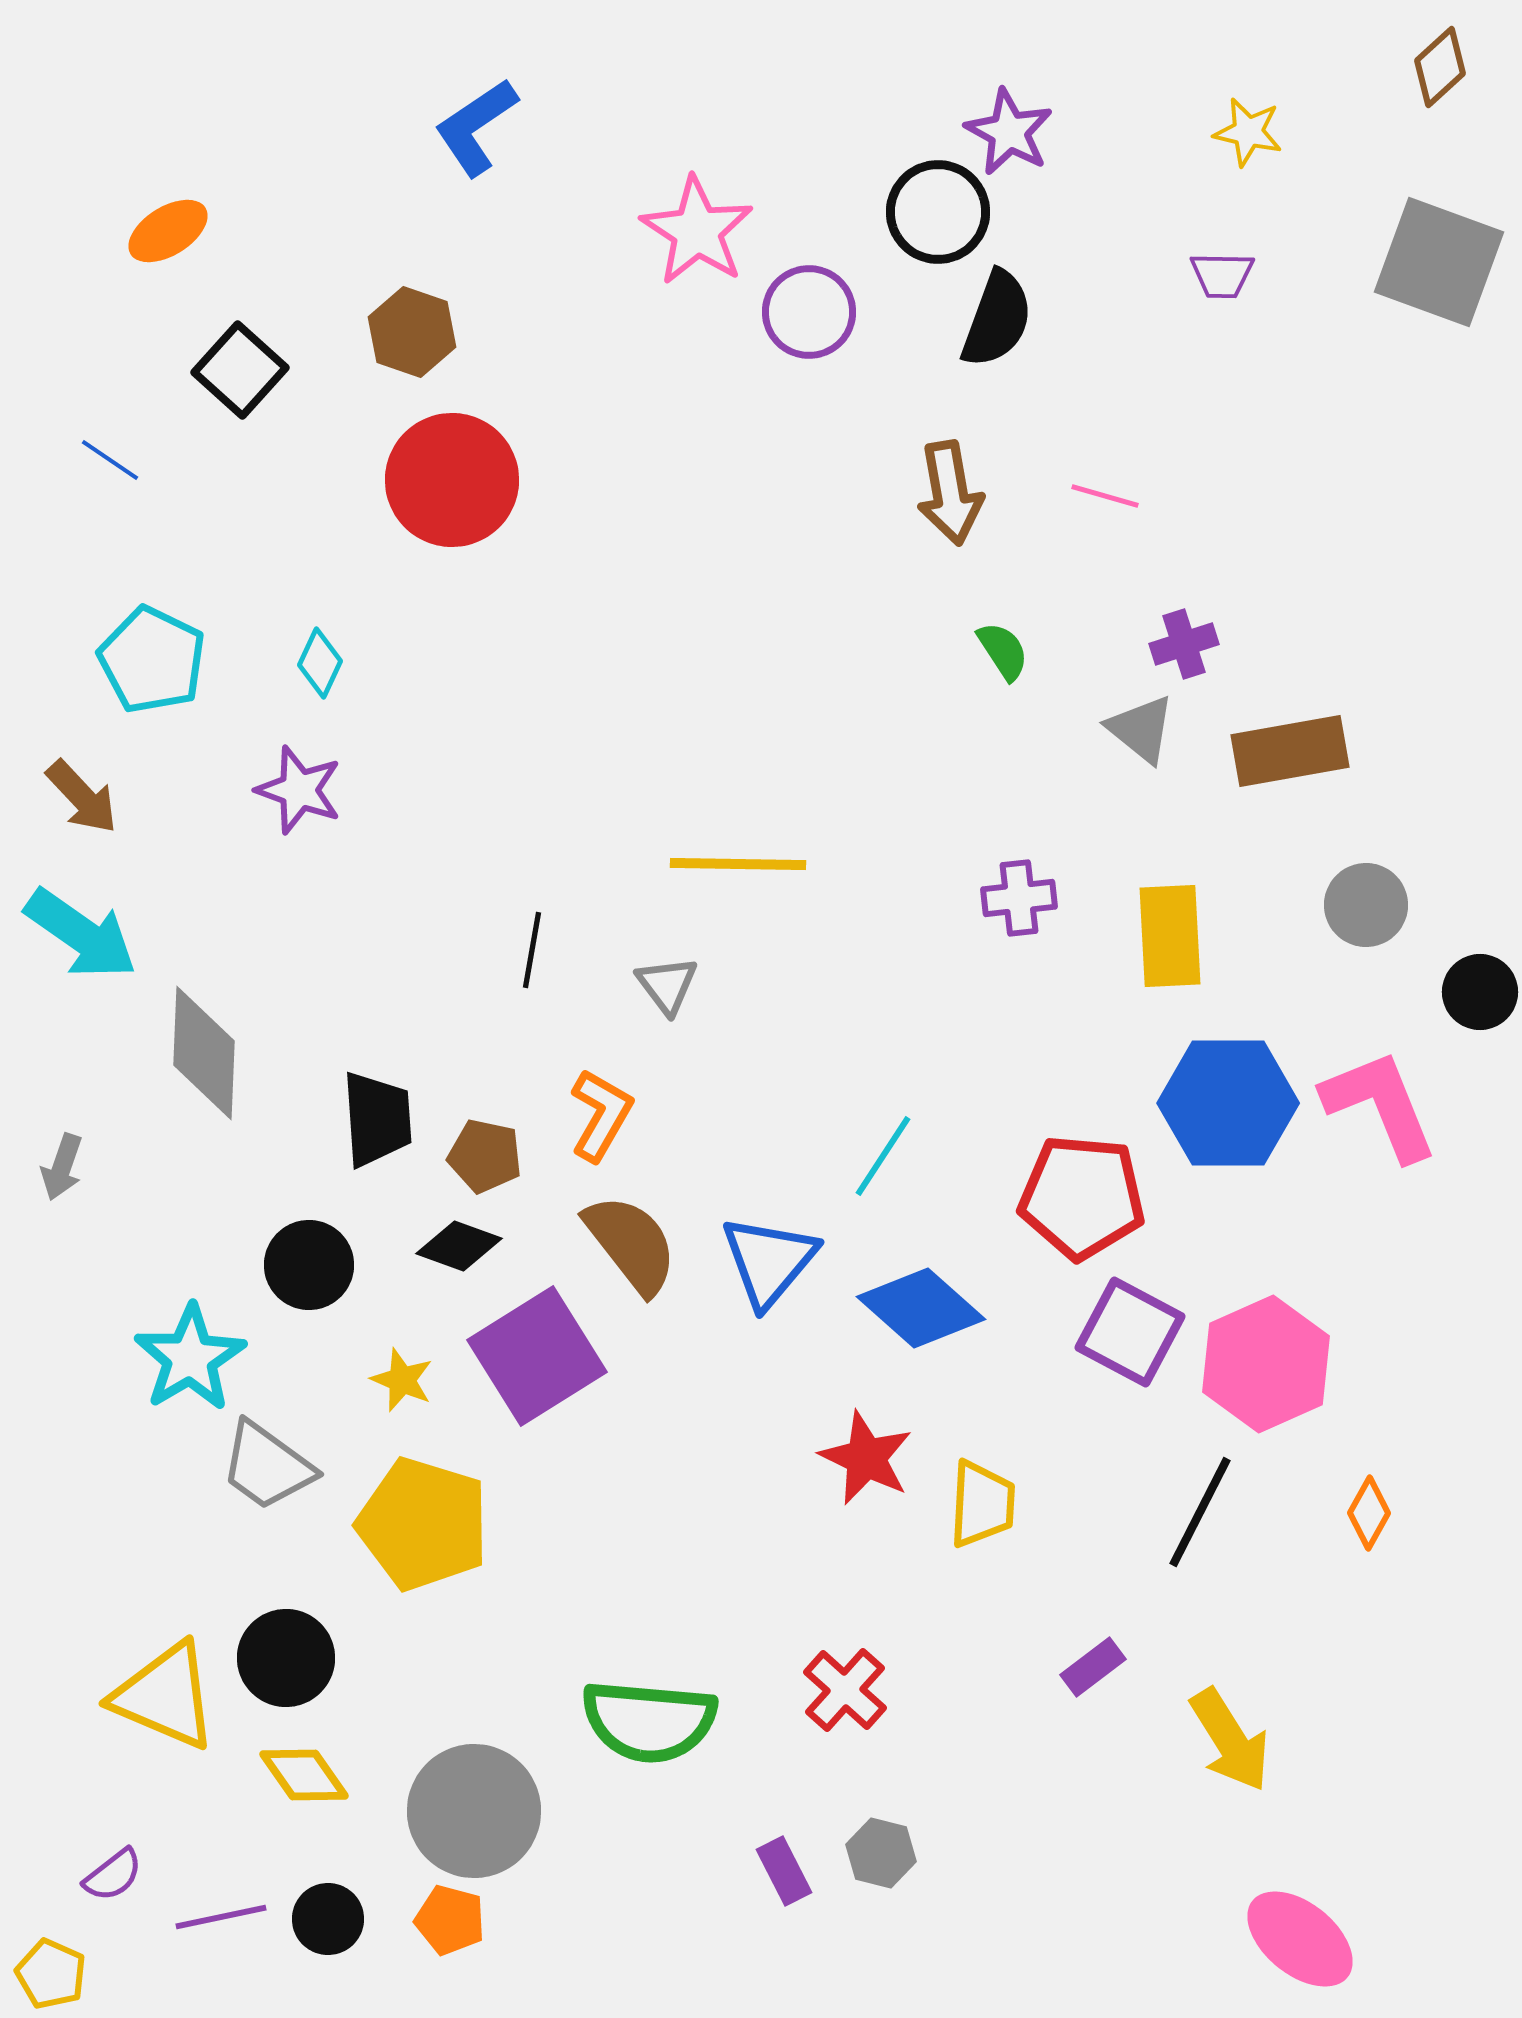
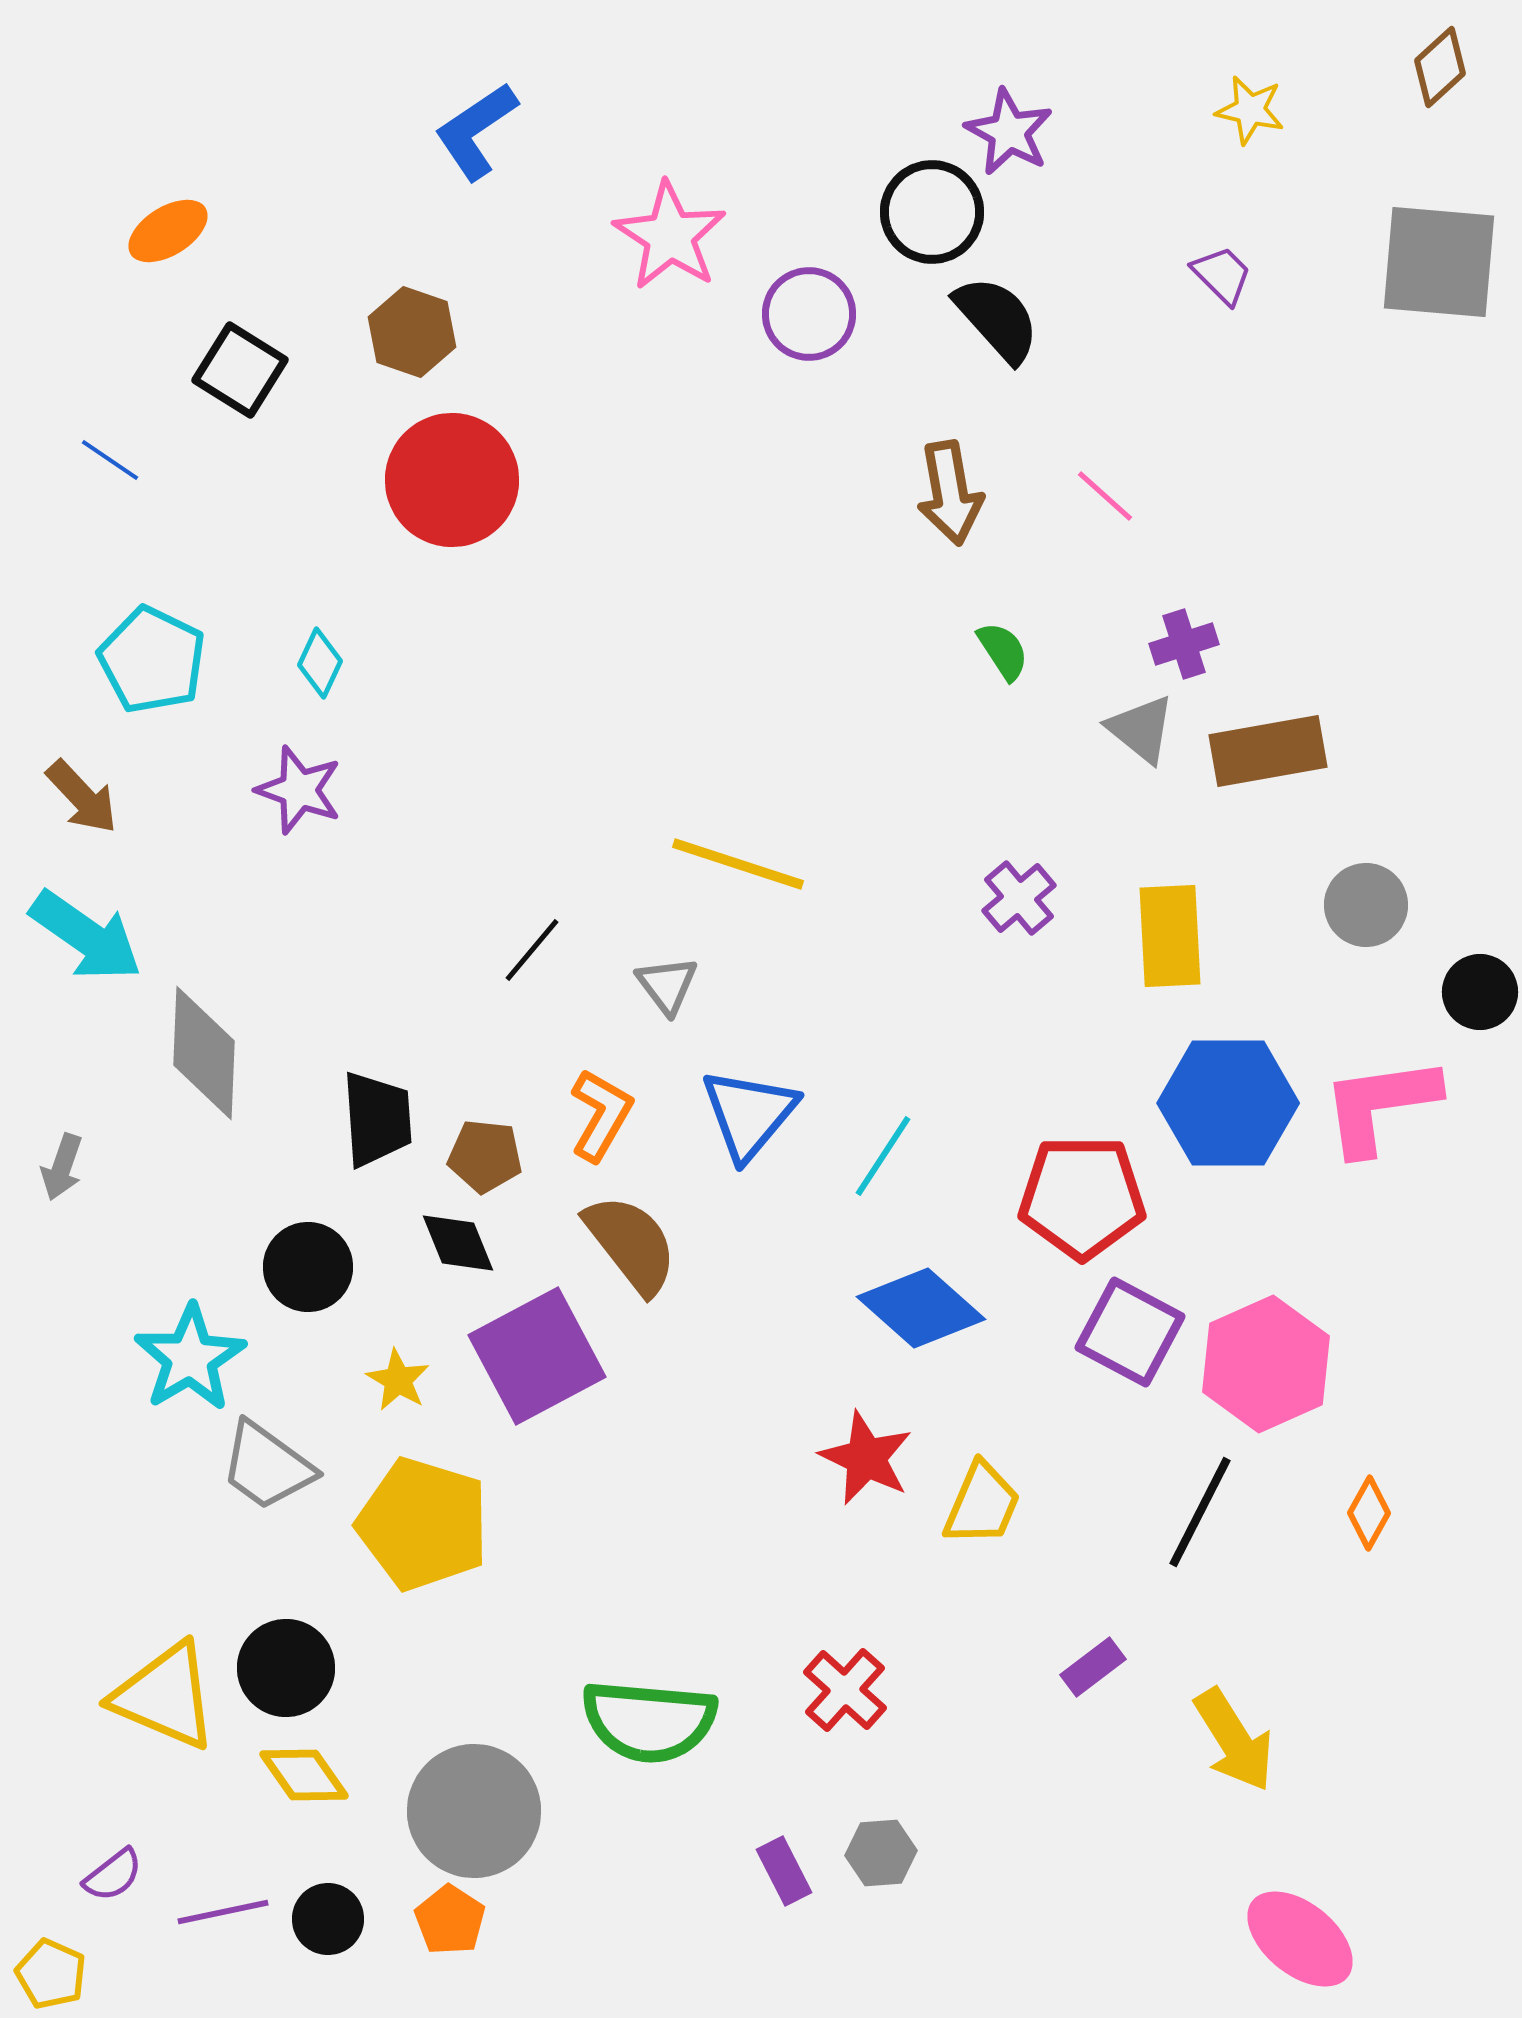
blue L-shape at (476, 127): moved 4 px down
yellow star at (1248, 132): moved 2 px right, 22 px up
black circle at (938, 212): moved 6 px left
pink star at (697, 231): moved 27 px left, 5 px down
gray square at (1439, 262): rotated 15 degrees counterclockwise
purple trapezoid at (1222, 275): rotated 136 degrees counterclockwise
purple circle at (809, 312): moved 2 px down
black semicircle at (997, 319): rotated 62 degrees counterclockwise
black square at (240, 370): rotated 10 degrees counterclockwise
pink line at (1105, 496): rotated 26 degrees clockwise
brown rectangle at (1290, 751): moved 22 px left
yellow line at (738, 864): rotated 17 degrees clockwise
purple cross at (1019, 898): rotated 34 degrees counterclockwise
cyan arrow at (81, 934): moved 5 px right, 2 px down
black line at (532, 950): rotated 30 degrees clockwise
pink L-shape at (1380, 1105): rotated 76 degrees counterclockwise
brown pentagon at (485, 1156): rotated 6 degrees counterclockwise
red pentagon at (1082, 1197): rotated 5 degrees counterclockwise
black diamond at (459, 1246): moved 1 px left, 3 px up; rotated 48 degrees clockwise
blue triangle at (769, 1261): moved 20 px left, 147 px up
black circle at (309, 1265): moved 1 px left, 2 px down
purple square at (537, 1356): rotated 4 degrees clockwise
yellow star at (402, 1380): moved 4 px left; rotated 8 degrees clockwise
yellow trapezoid at (982, 1504): rotated 20 degrees clockwise
black circle at (286, 1658): moved 10 px down
yellow arrow at (1230, 1740): moved 4 px right
gray hexagon at (881, 1853): rotated 18 degrees counterclockwise
purple line at (221, 1917): moved 2 px right, 5 px up
orange pentagon at (450, 1920): rotated 18 degrees clockwise
